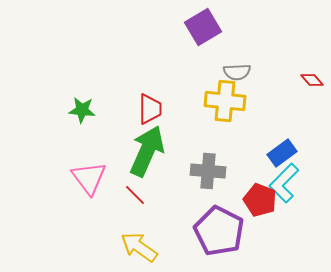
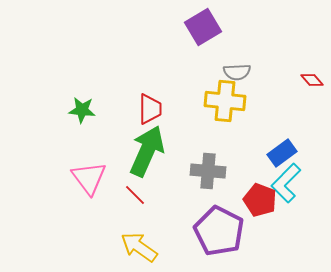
cyan L-shape: moved 2 px right
